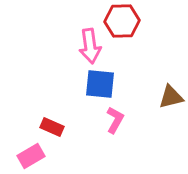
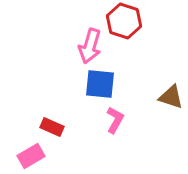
red hexagon: moved 2 px right; rotated 20 degrees clockwise
pink arrow: rotated 24 degrees clockwise
brown triangle: rotated 32 degrees clockwise
